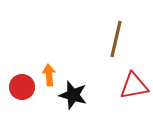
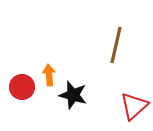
brown line: moved 6 px down
red triangle: moved 20 px down; rotated 32 degrees counterclockwise
